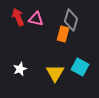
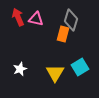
cyan square: rotated 30 degrees clockwise
